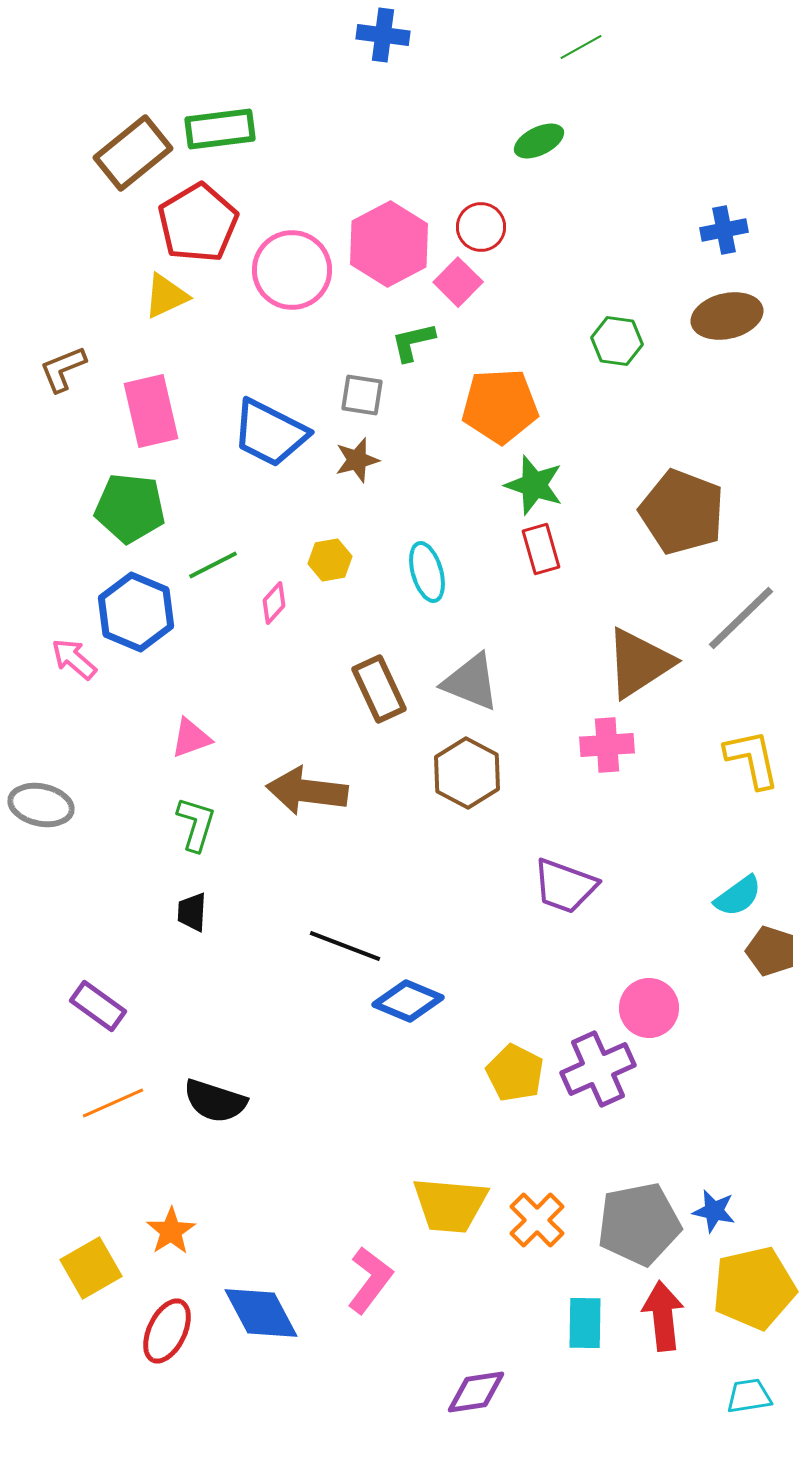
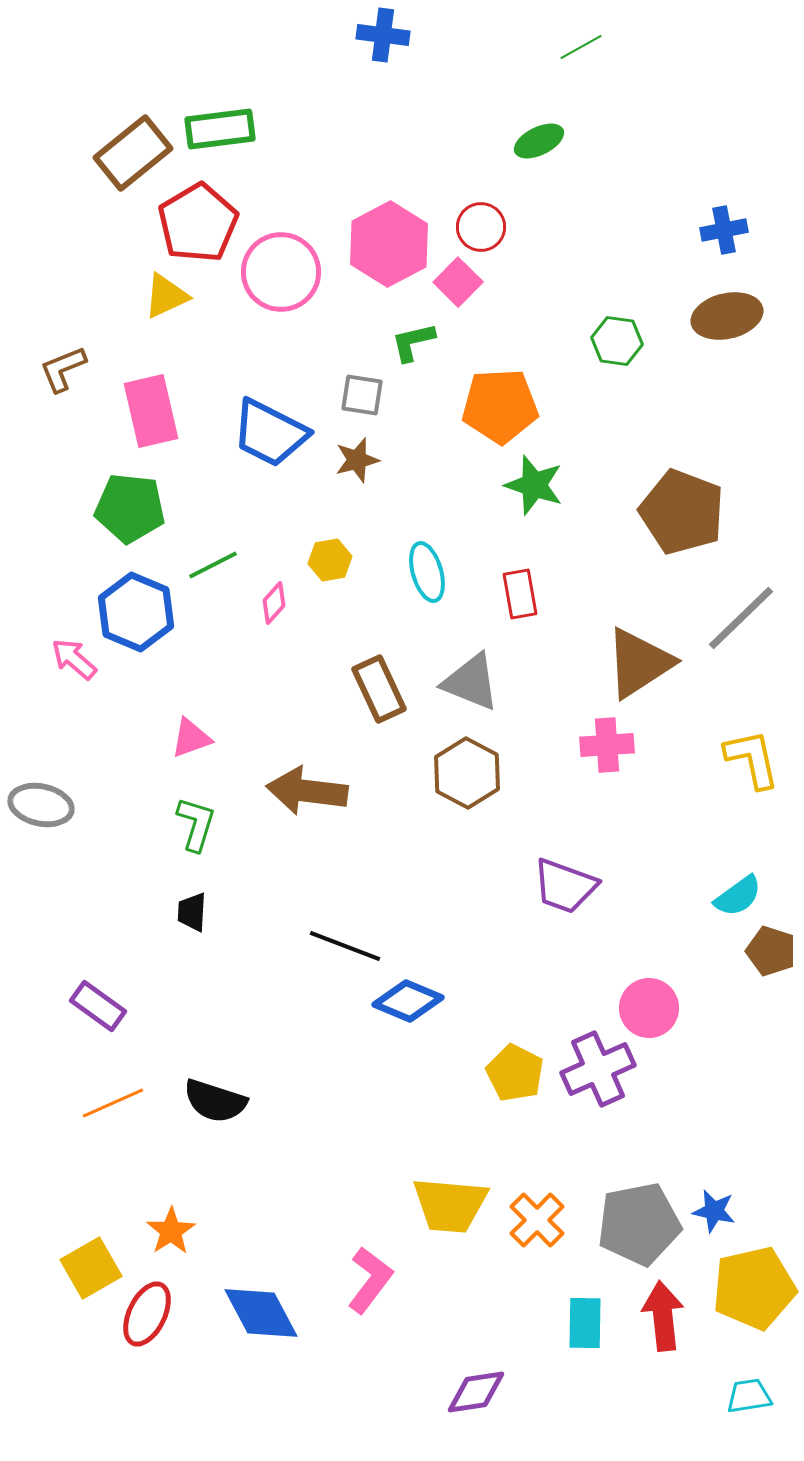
pink circle at (292, 270): moved 11 px left, 2 px down
red rectangle at (541, 549): moved 21 px left, 45 px down; rotated 6 degrees clockwise
red ellipse at (167, 1331): moved 20 px left, 17 px up
